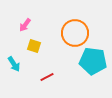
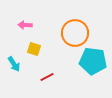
pink arrow: rotated 56 degrees clockwise
yellow square: moved 3 px down
